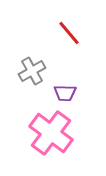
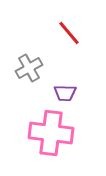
gray cross: moved 3 px left, 3 px up
pink cross: rotated 30 degrees counterclockwise
